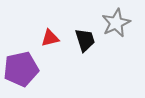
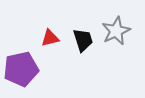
gray star: moved 8 px down
black trapezoid: moved 2 px left
